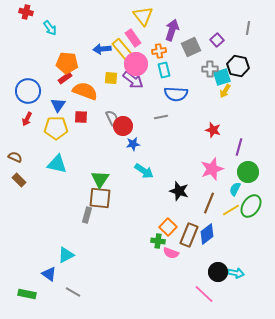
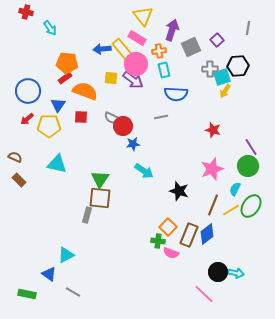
pink rectangle at (133, 38): moved 4 px right; rotated 24 degrees counterclockwise
black hexagon at (238, 66): rotated 15 degrees counterclockwise
gray semicircle at (112, 118): rotated 140 degrees clockwise
red arrow at (27, 119): rotated 24 degrees clockwise
yellow pentagon at (56, 128): moved 7 px left, 2 px up
purple line at (239, 147): moved 12 px right; rotated 48 degrees counterclockwise
green circle at (248, 172): moved 6 px up
brown line at (209, 203): moved 4 px right, 2 px down
